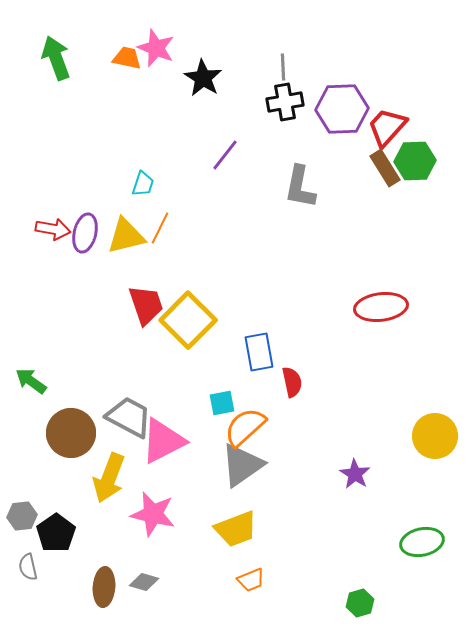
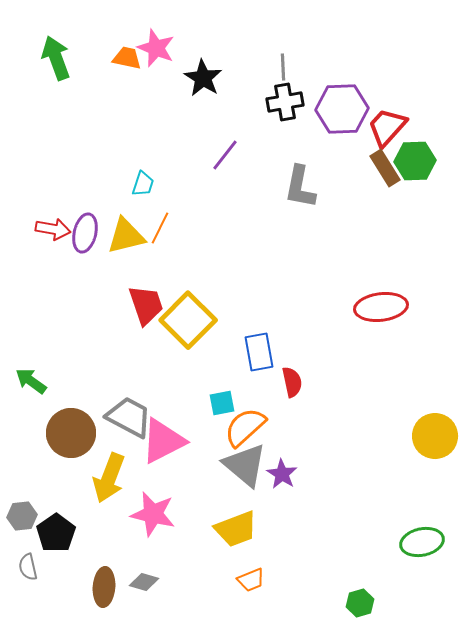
gray triangle at (242, 465): moved 3 px right; rotated 45 degrees counterclockwise
purple star at (355, 474): moved 73 px left
